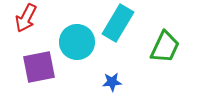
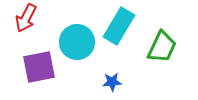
cyan rectangle: moved 1 px right, 3 px down
green trapezoid: moved 3 px left
